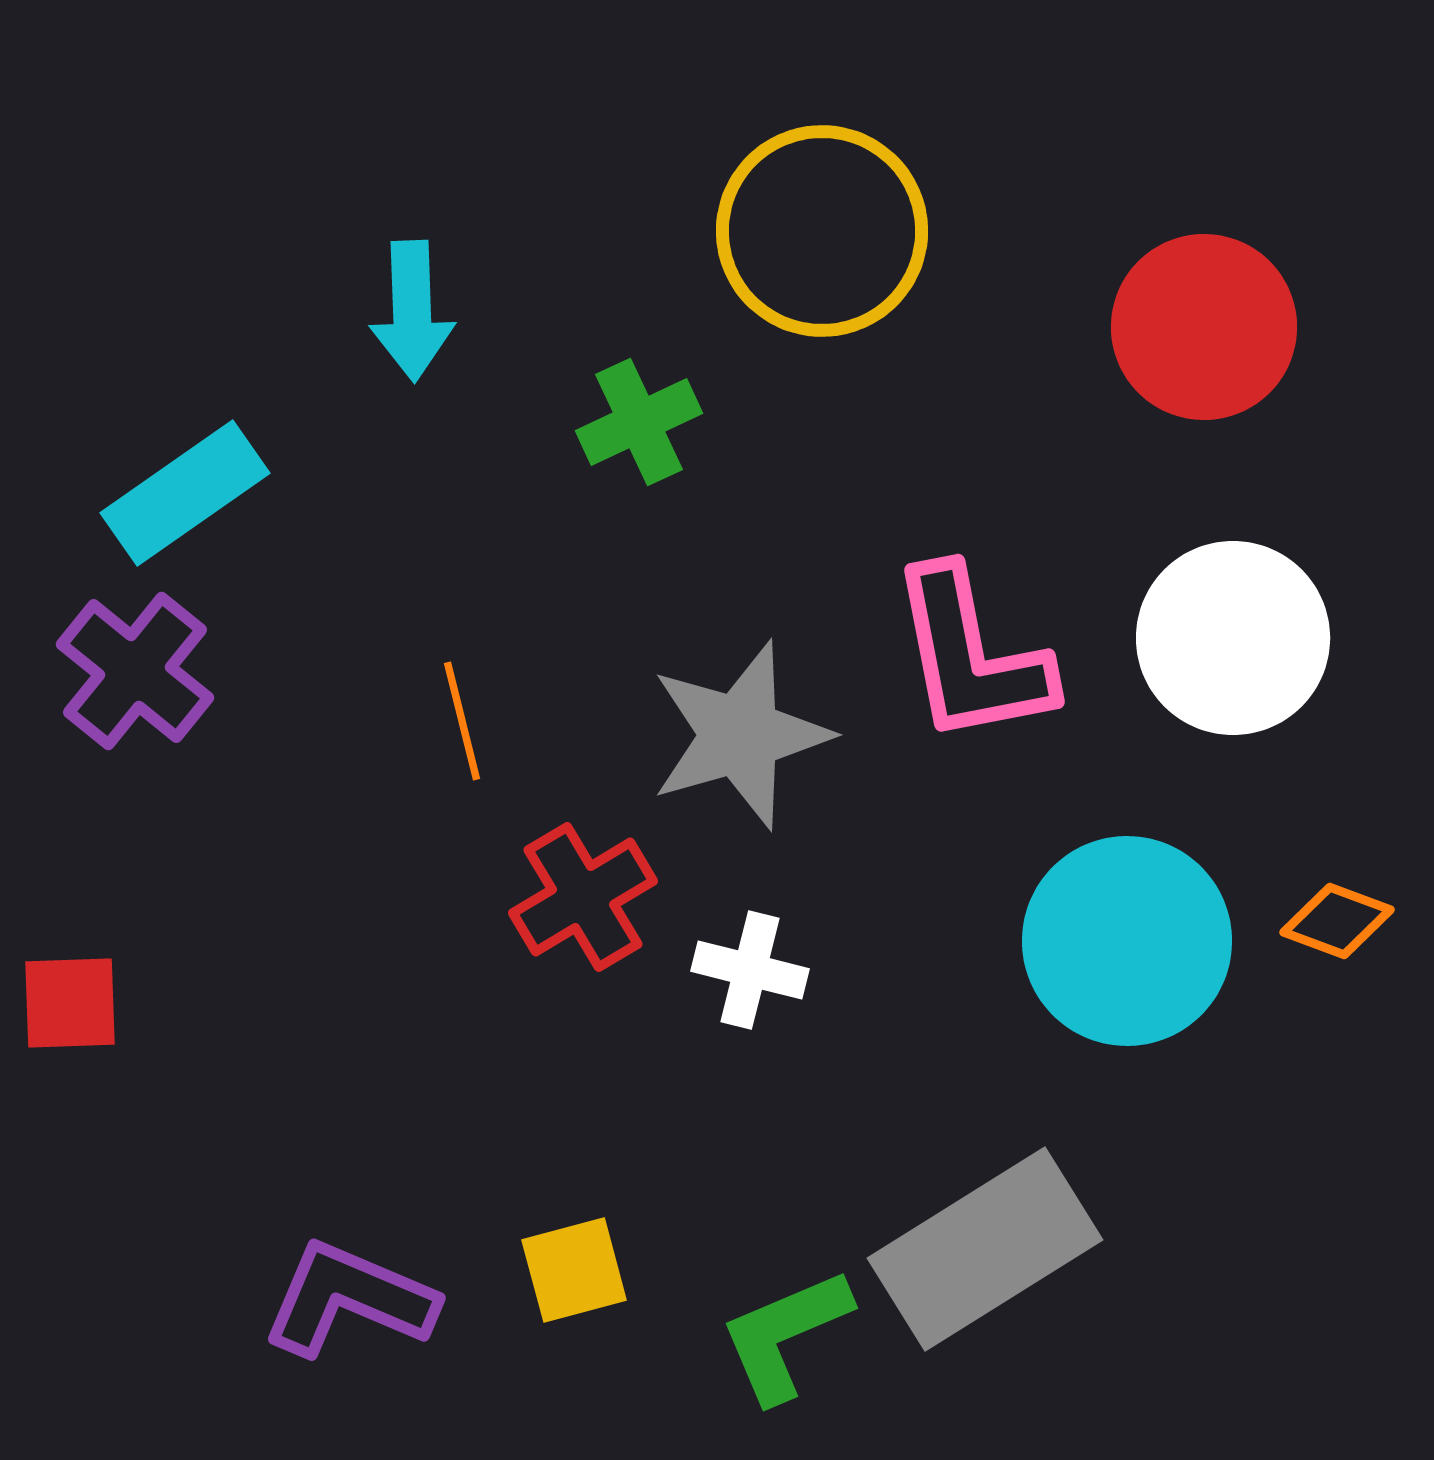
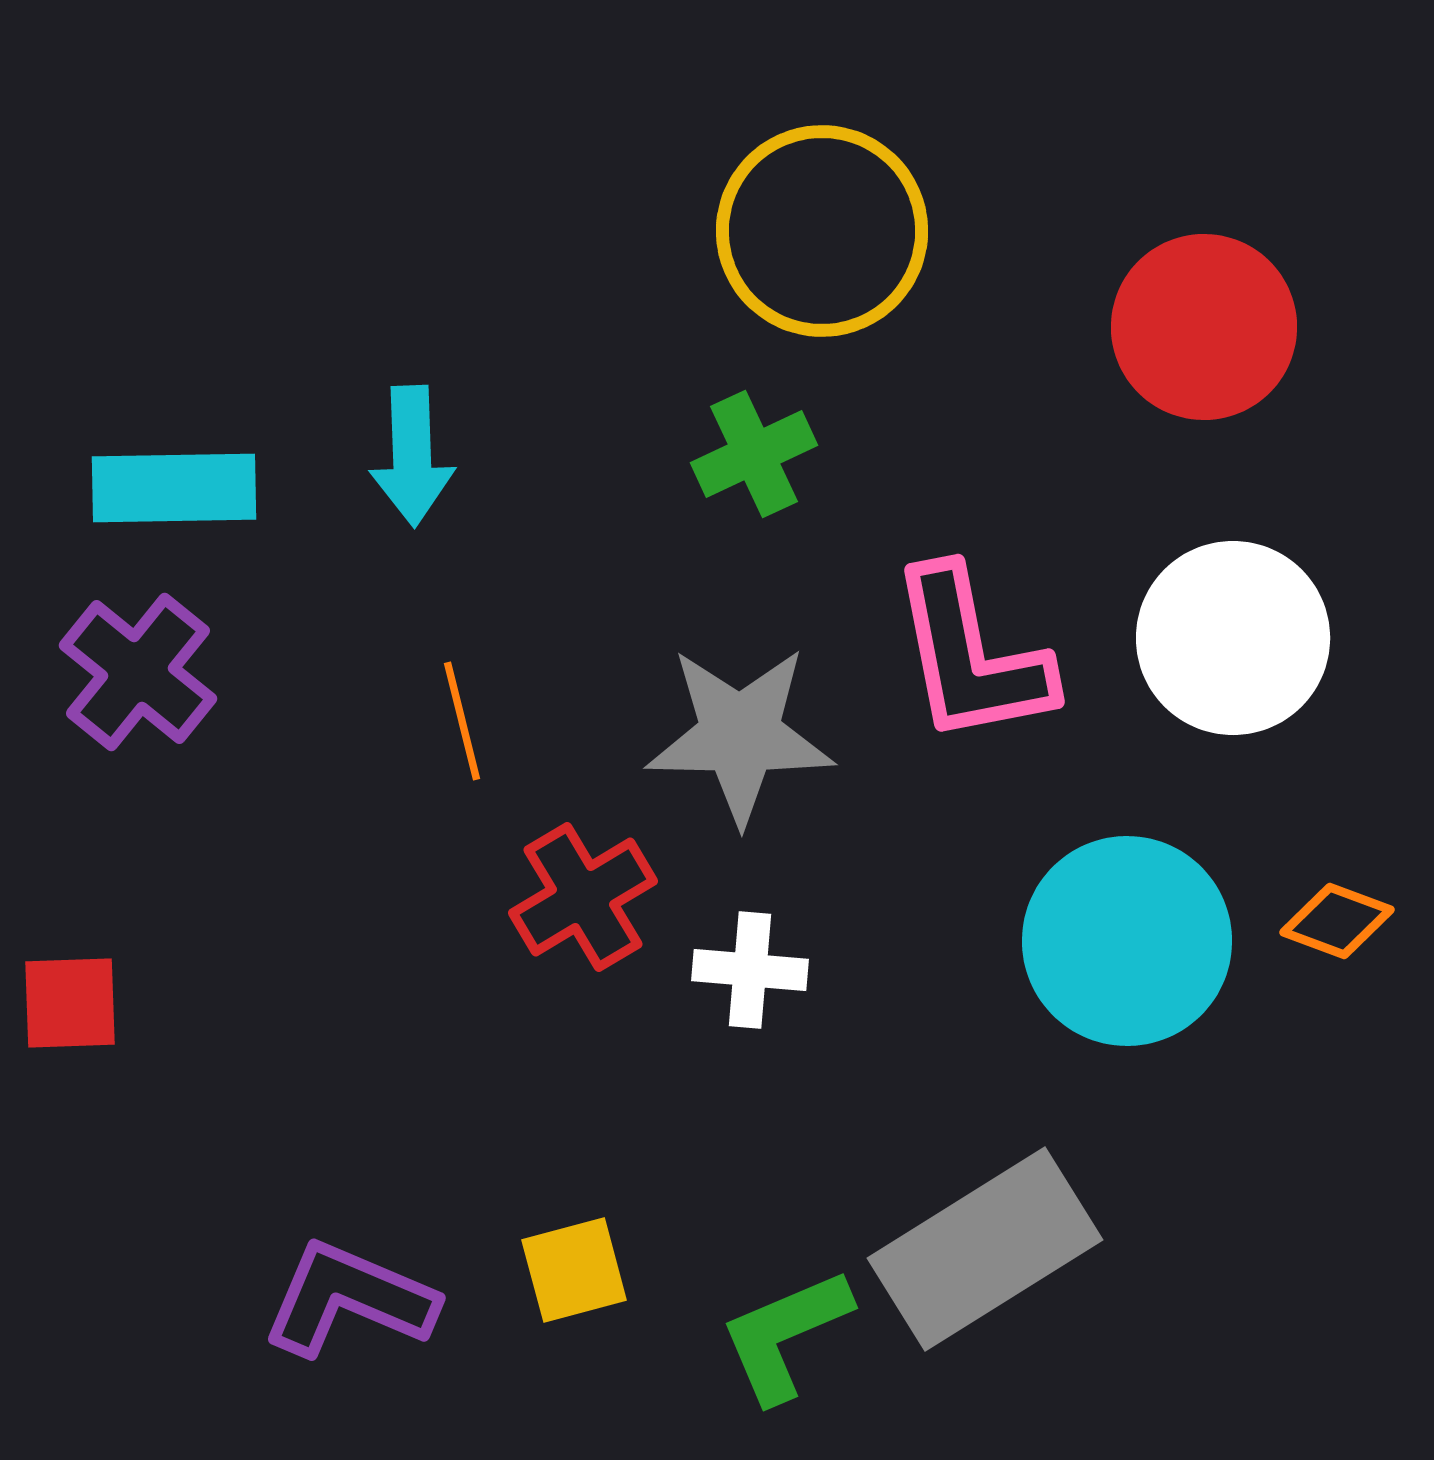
cyan arrow: moved 145 px down
green cross: moved 115 px right, 32 px down
cyan rectangle: moved 11 px left, 5 px up; rotated 34 degrees clockwise
purple cross: moved 3 px right, 1 px down
gray star: rotated 17 degrees clockwise
white cross: rotated 9 degrees counterclockwise
